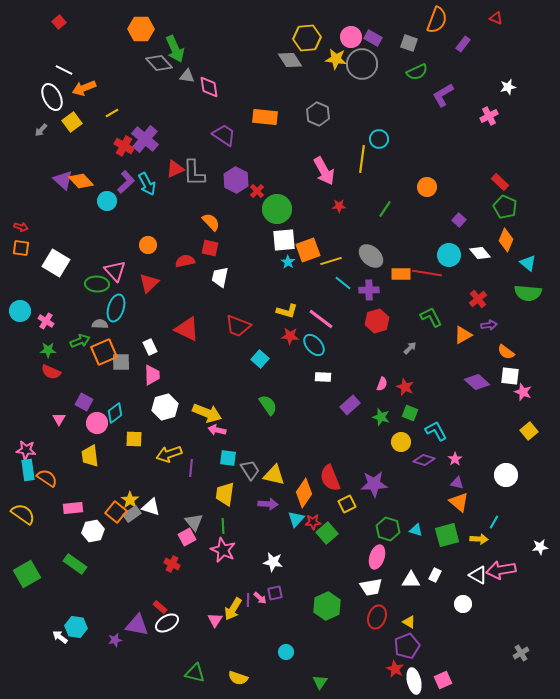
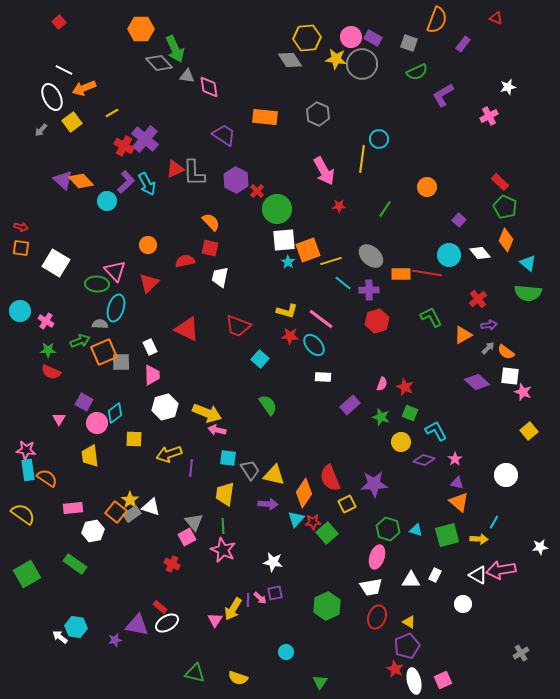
gray arrow at (410, 348): moved 78 px right
